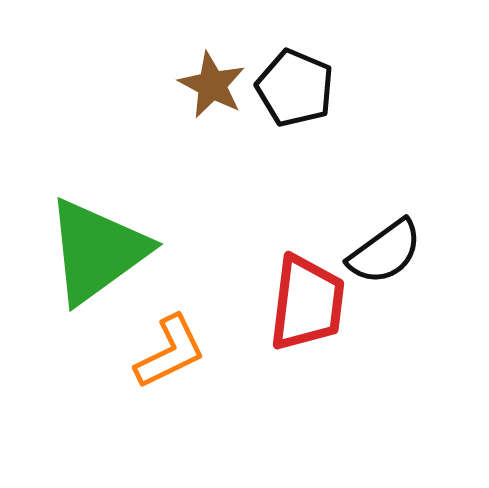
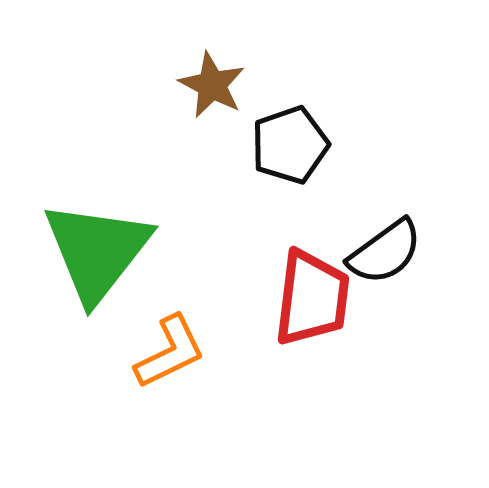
black pentagon: moved 5 px left, 57 px down; rotated 30 degrees clockwise
green triangle: rotated 16 degrees counterclockwise
red trapezoid: moved 5 px right, 5 px up
